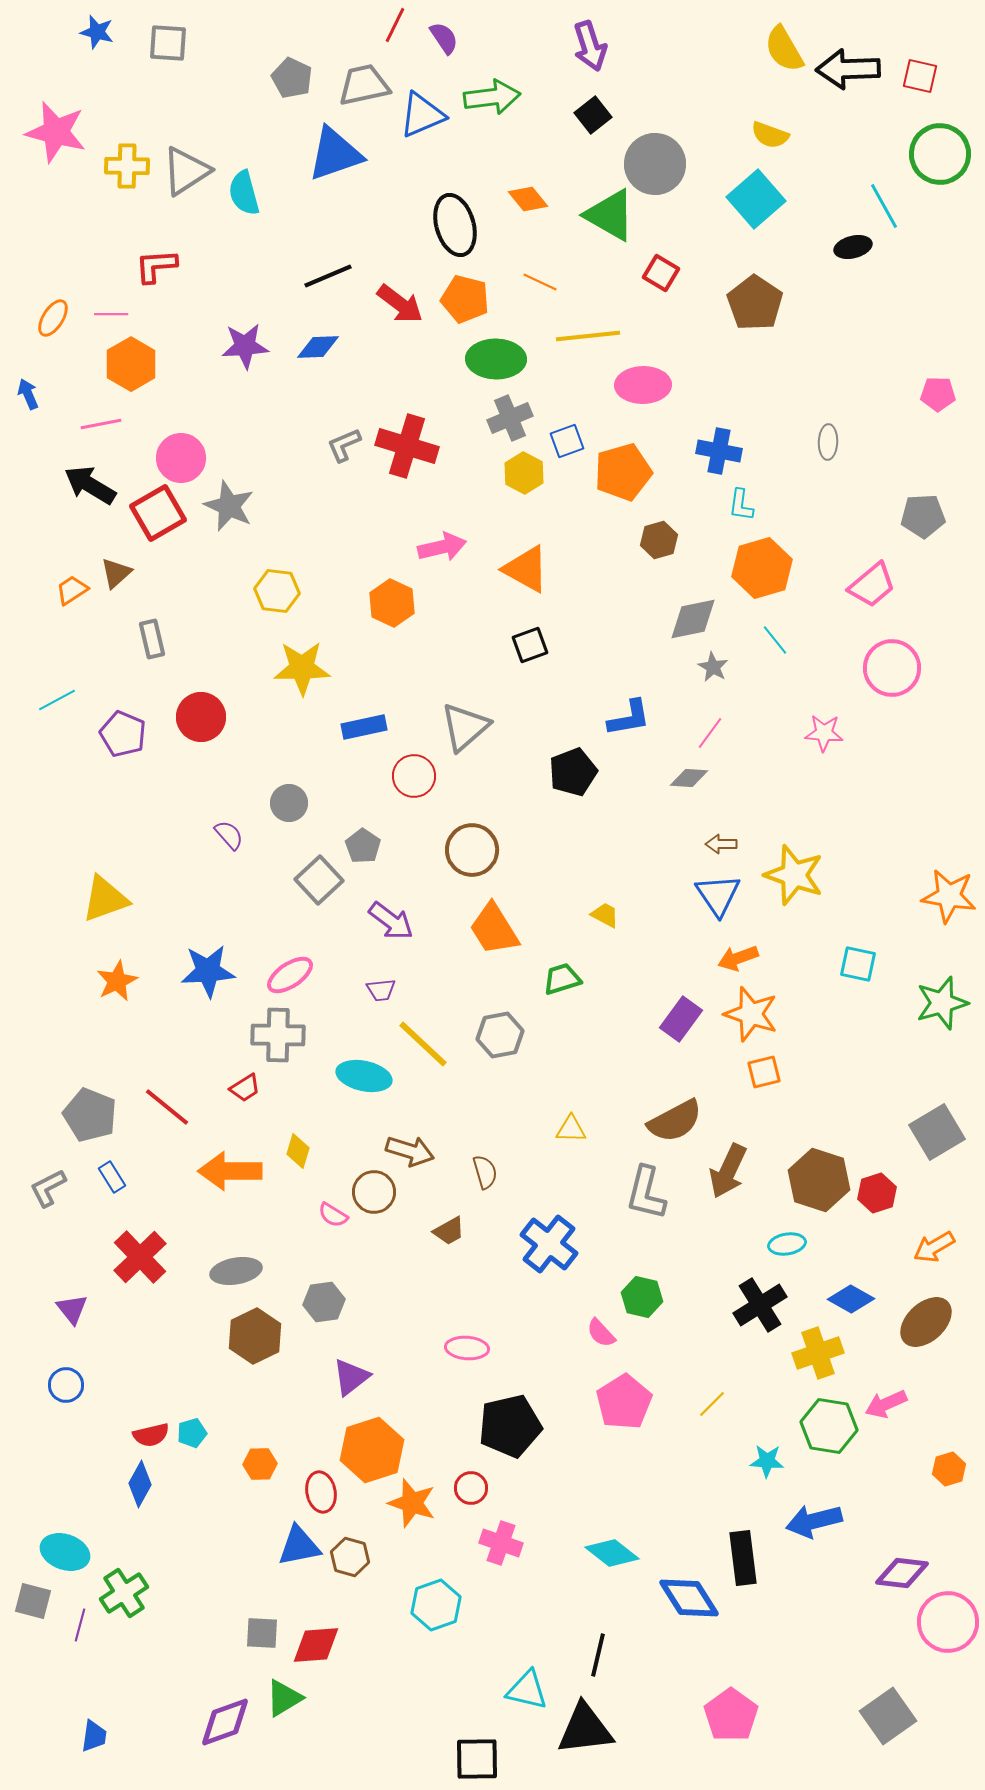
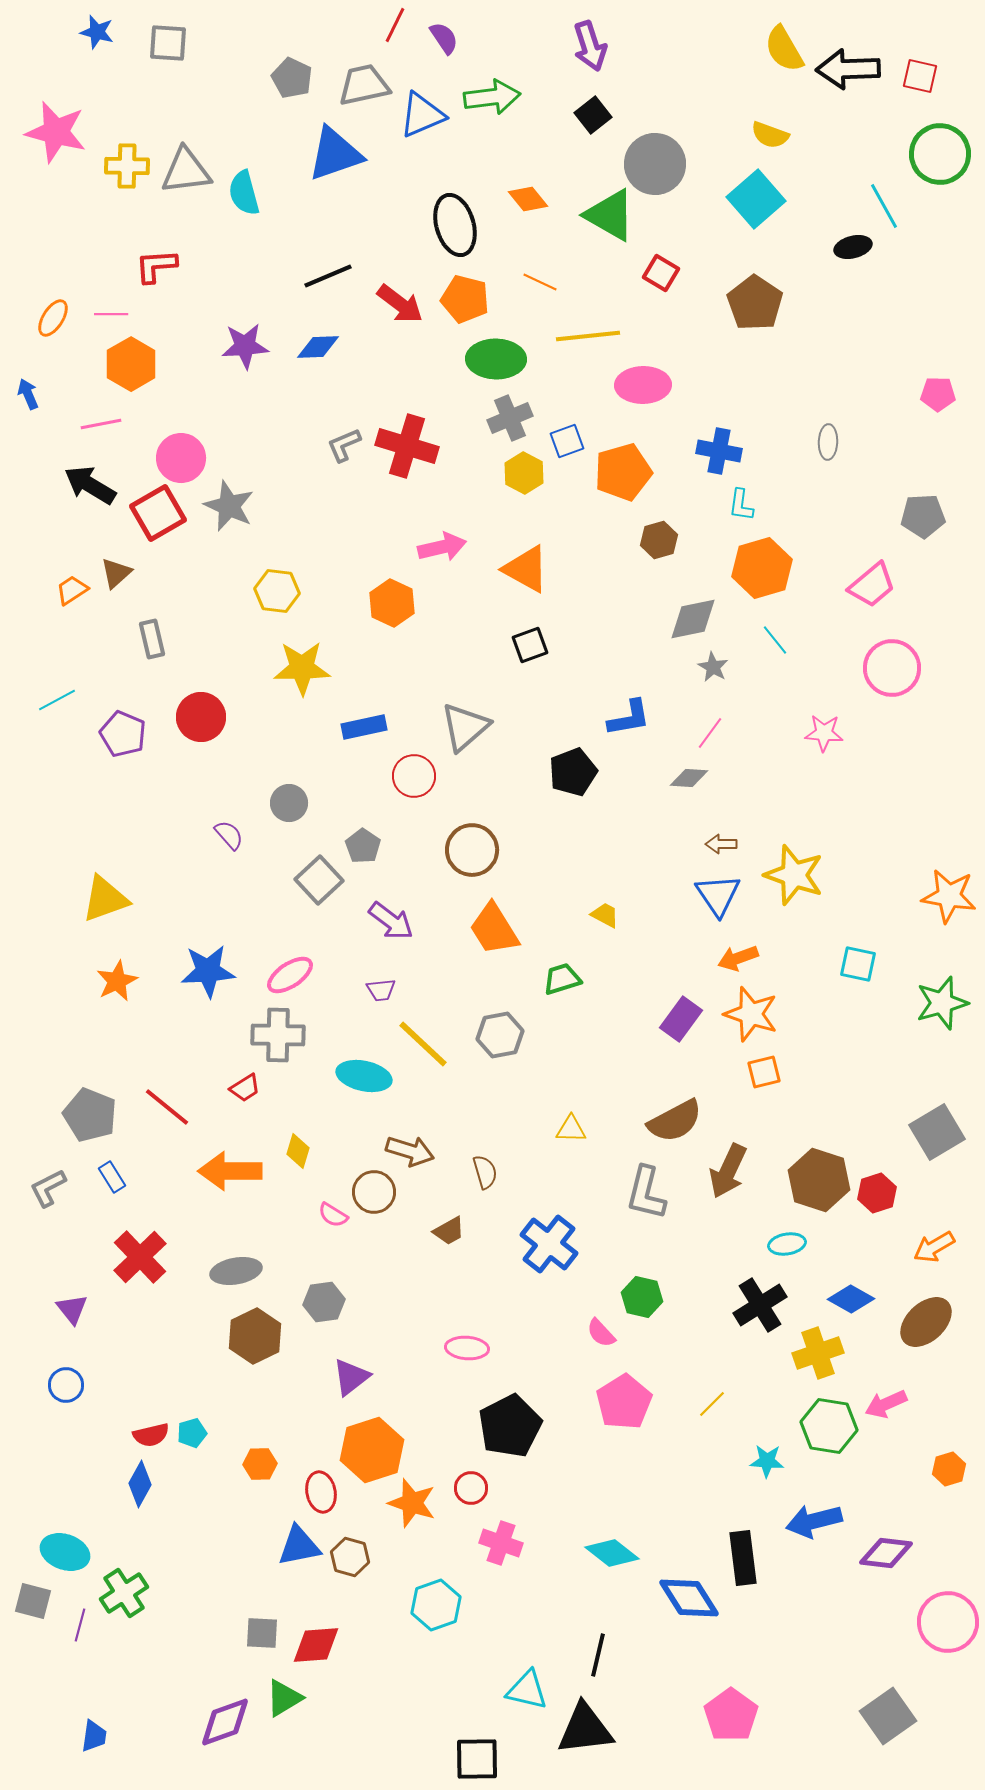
gray triangle at (186, 171): rotated 26 degrees clockwise
black pentagon at (510, 1426): rotated 14 degrees counterclockwise
purple diamond at (902, 1573): moved 16 px left, 20 px up
